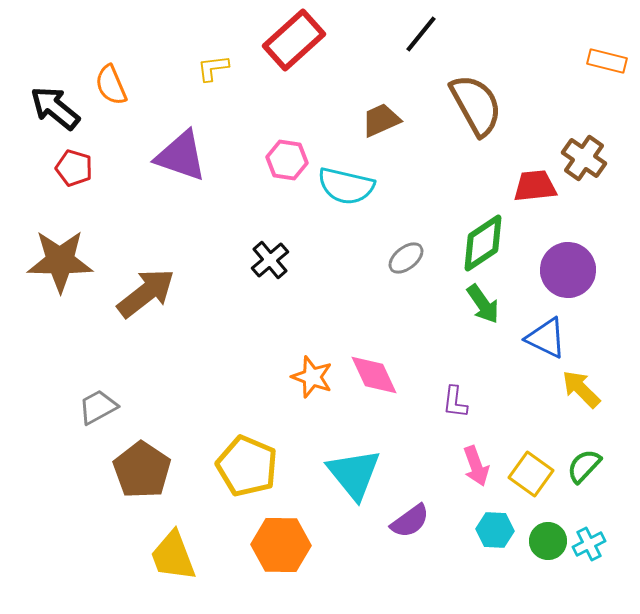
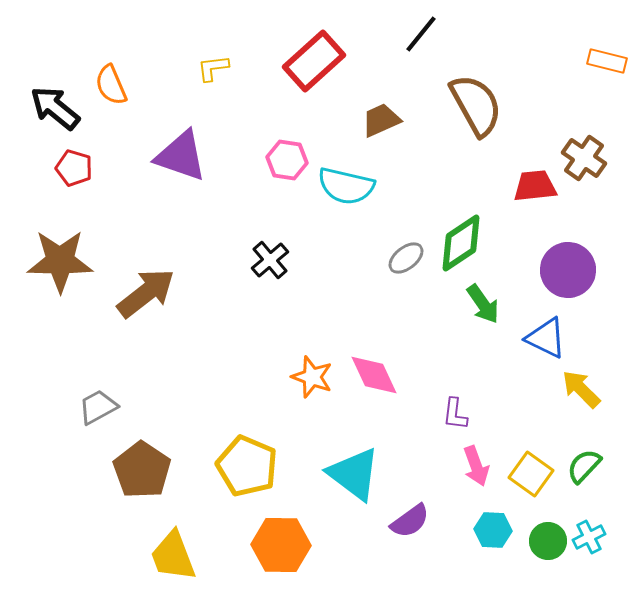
red rectangle: moved 20 px right, 21 px down
green diamond: moved 22 px left
purple L-shape: moved 12 px down
cyan triangle: rotated 14 degrees counterclockwise
cyan hexagon: moved 2 px left
cyan cross: moved 7 px up
